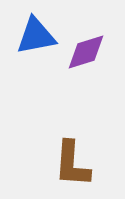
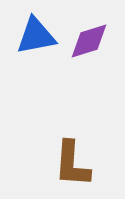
purple diamond: moved 3 px right, 11 px up
